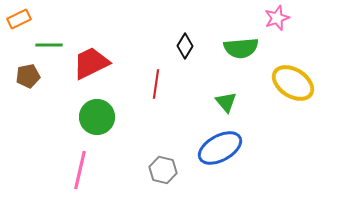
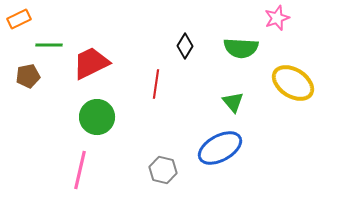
green semicircle: rotated 8 degrees clockwise
green triangle: moved 7 px right
